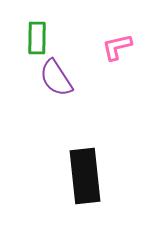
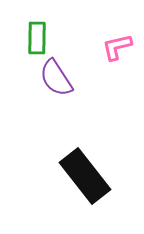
black rectangle: rotated 32 degrees counterclockwise
